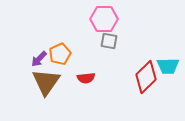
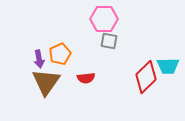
purple arrow: rotated 54 degrees counterclockwise
